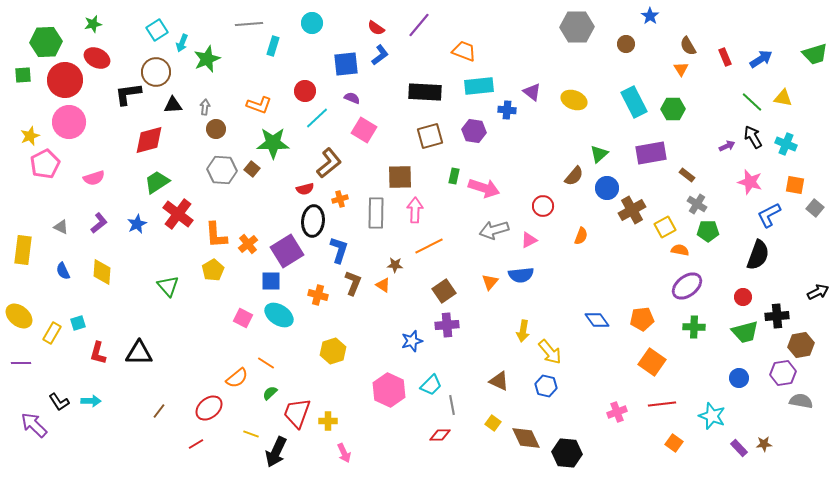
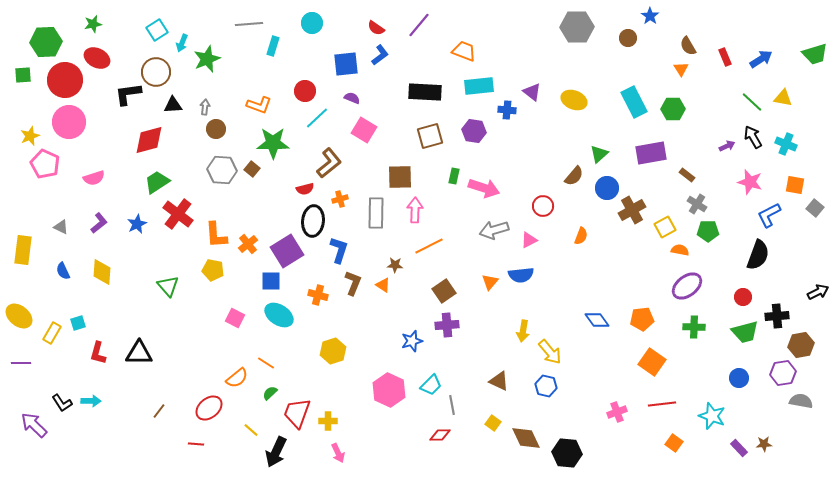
brown circle at (626, 44): moved 2 px right, 6 px up
pink pentagon at (45, 164): rotated 20 degrees counterclockwise
yellow pentagon at (213, 270): rotated 30 degrees counterclockwise
pink square at (243, 318): moved 8 px left
black L-shape at (59, 402): moved 3 px right, 1 px down
yellow line at (251, 434): moved 4 px up; rotated 21 degrees clockwise
red line at (196, 444): rotated 35 degrees clockwise
pink arrow at (344, 453): moved 6 px left
